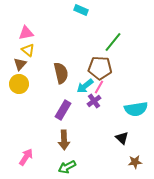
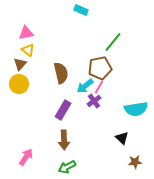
brown pentagon: rotated 15 degrees counterclockwise
